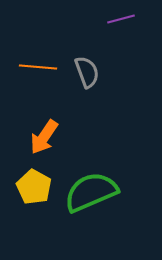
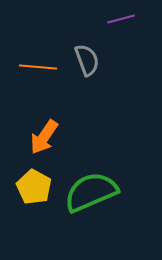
gray semicircle: moved 12 px up
